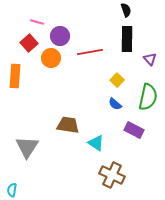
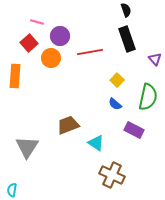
black rectangle: rotated 20 degrees counterclockwise
purple triangle: moved 5 px right
brown trapezoid: rotated 30 degrees counterclockwise
